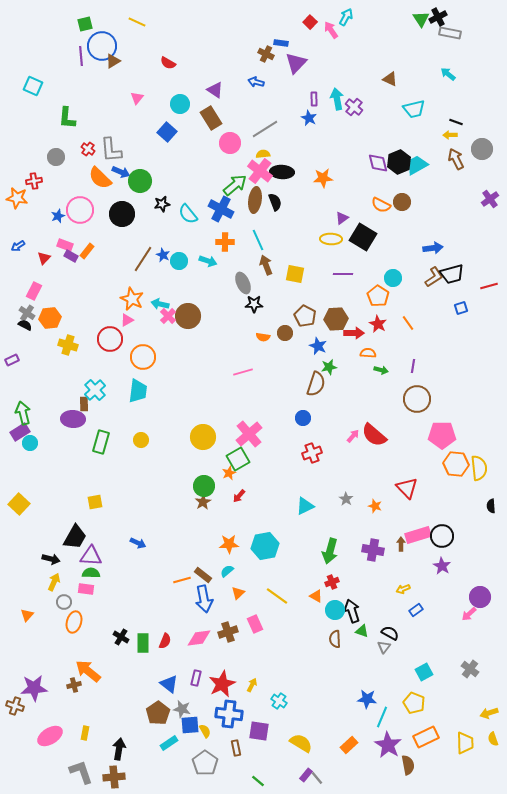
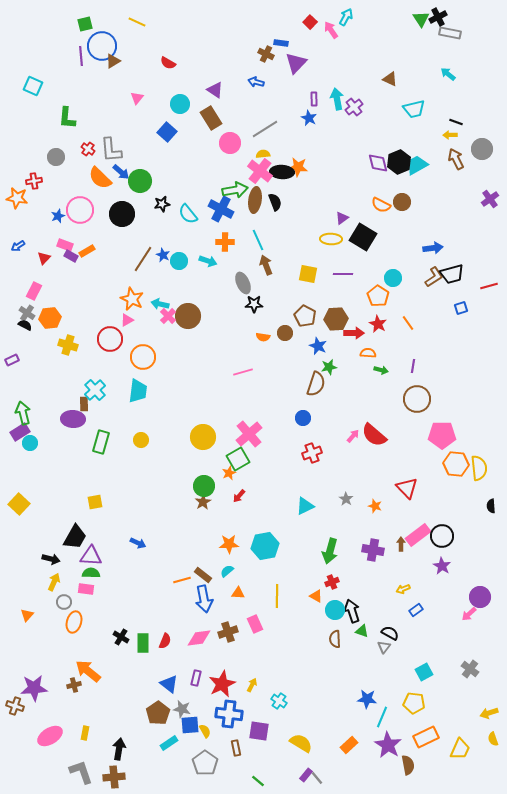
purple cross at (354, 107): rotated 12 degrees clockwise
blue arrow at (121, 172): rotated 18 degrees clockwise
orange star at (323, 178): moved 25 px left, 11 px up; rotated 12 degrees clockwise
green arrow at (235, 185): moved 5 px down; rotated 30 degrees clockwise
orange rectangle at (87, 251): rotated 21 degrees clockwise
yellow square at (295, 274): moved 13 px right
pink rectangle at (418, 535): rotated 20 degrees counterclockwise
orange triangle at (238, 593): rotated 48 degrees clockwise
yellow line at (277, 596): rotated 55 degrees clockwise
yellow pentagon at (414, 703): rotated 15 degrees counterclockwise
yellow trapezoid at (465, 743): moved 5 px left, 6 px down; rotated 25 degrees clockwise
